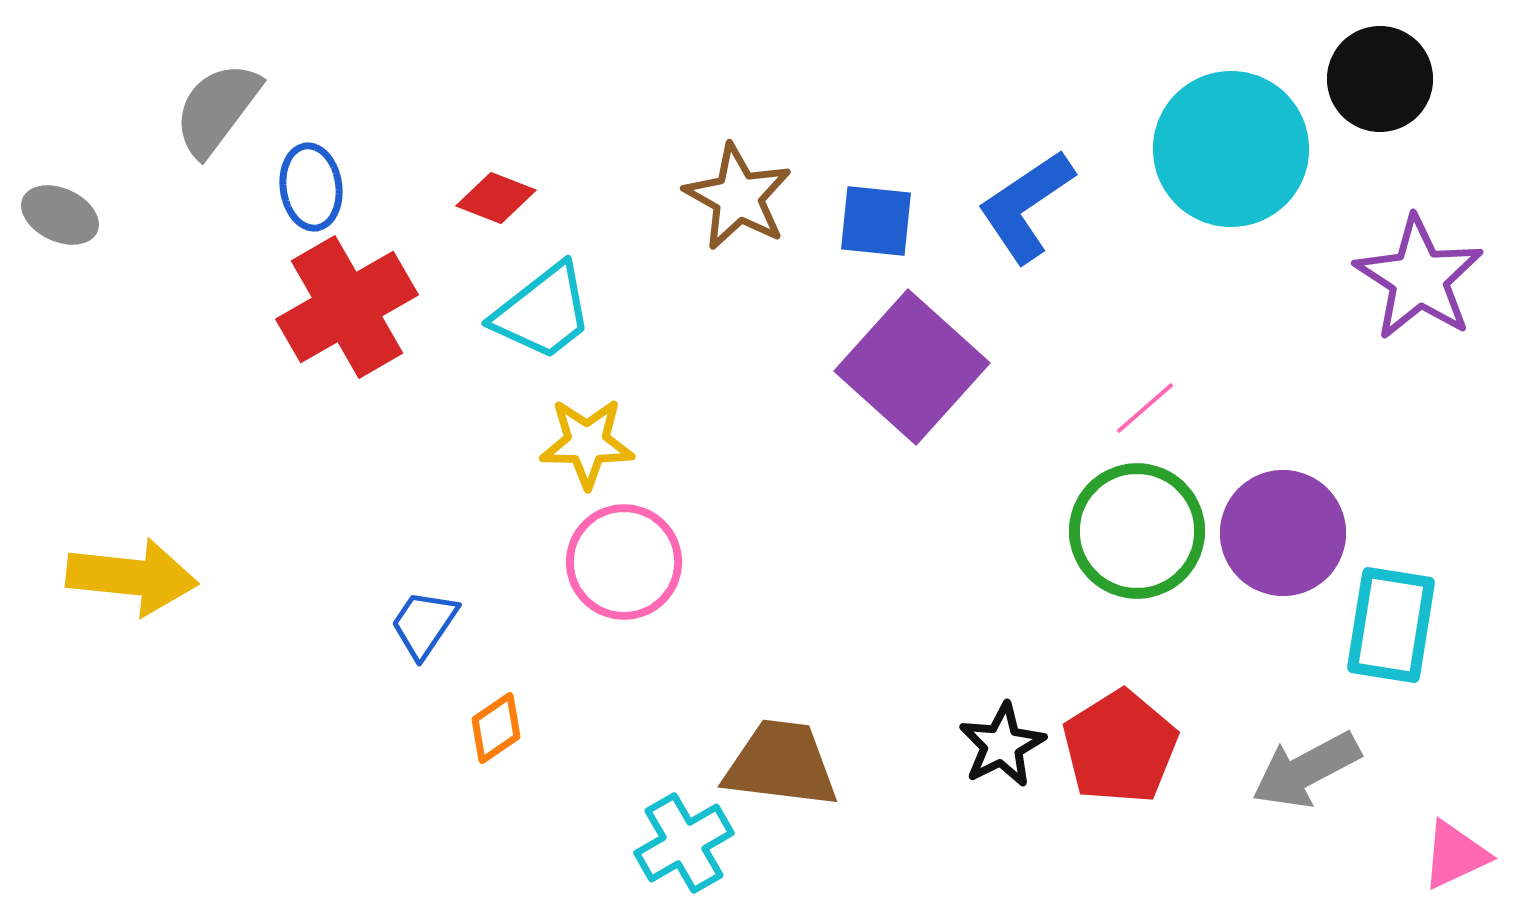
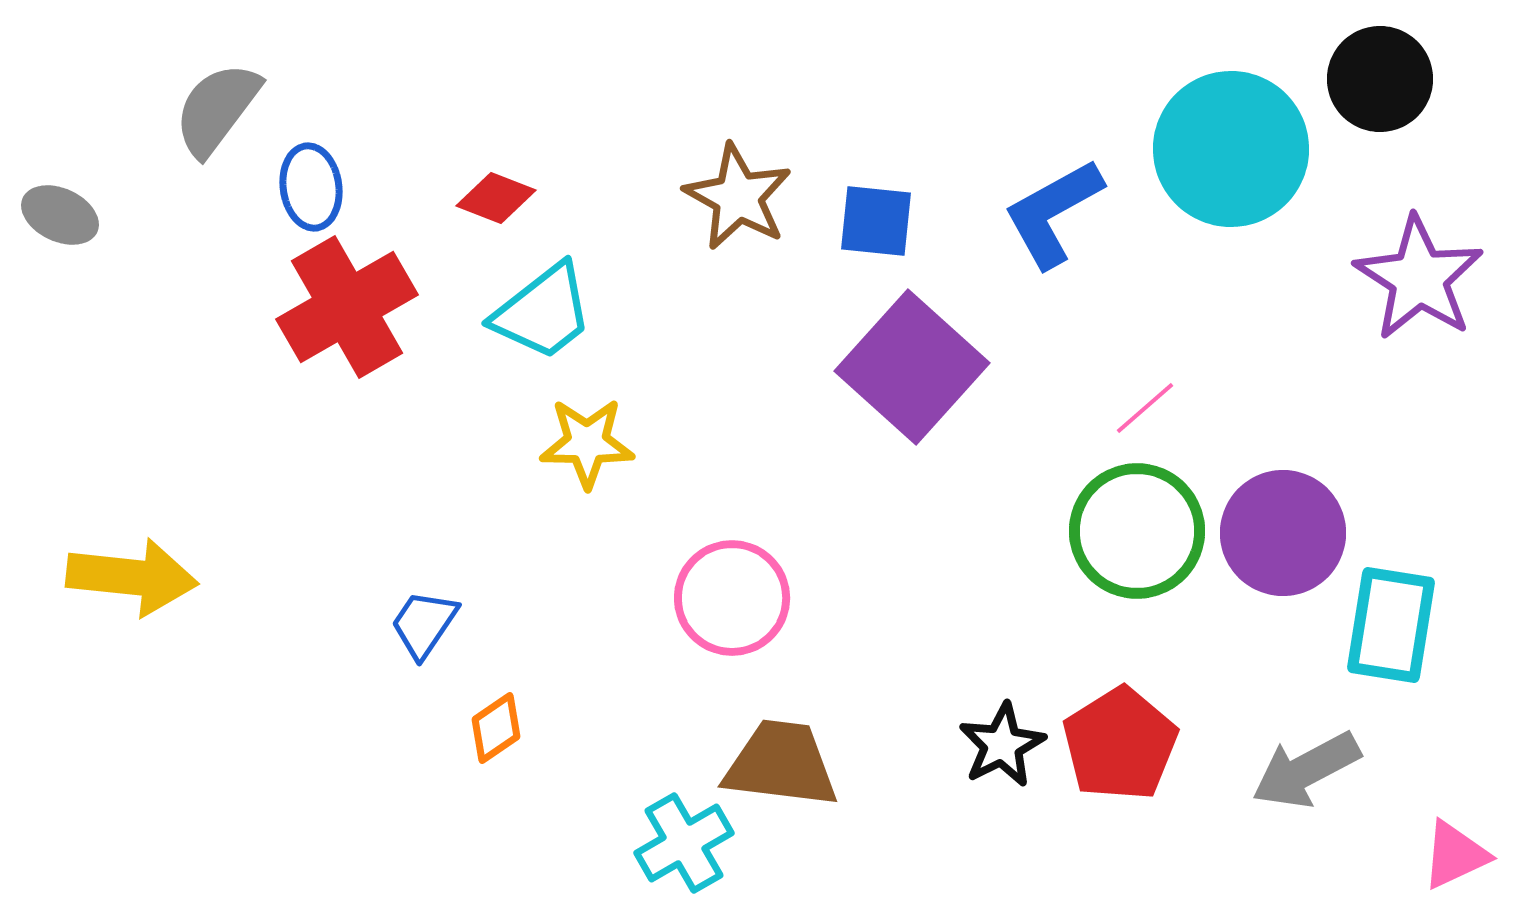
blue L-shape: moved 27 px right, 7 px down; rotated 5 degrees clockwise
pink circle: moved 108 px right, 36 px down
red pentagon: moved 3 px up
